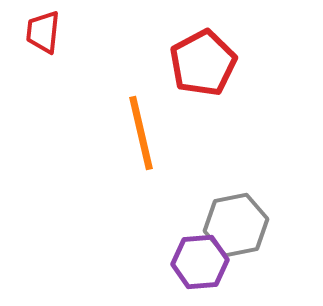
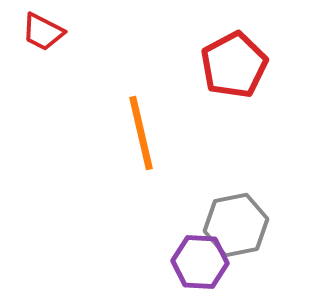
red trapezoid: rotated 69 degrees counterclockwise
red pentagon: moved 31 px right, 2 px down
purple hexagon: rotated 8 degrees clockwise
